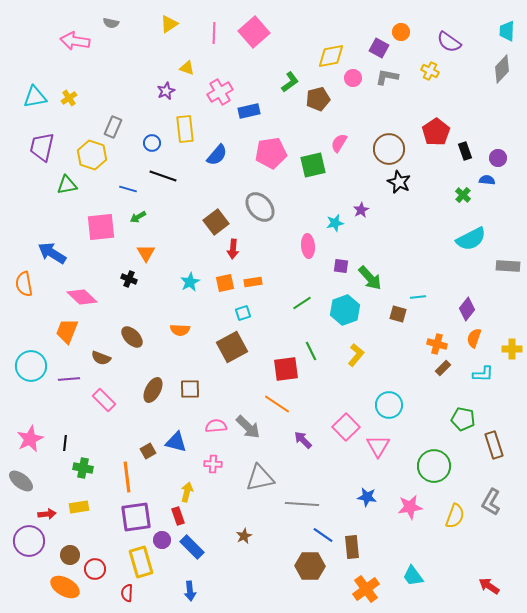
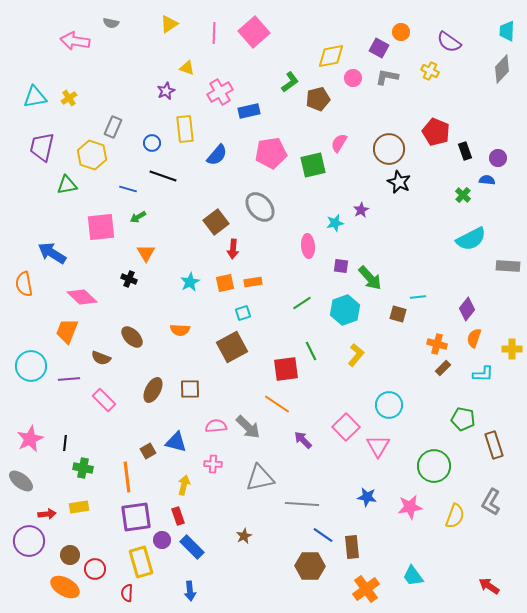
red pentagon at (436, 132): rotated 16 degrees counterclockwise
yellow arrow at (187, 492): moved 3 px left, 7 px up
